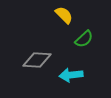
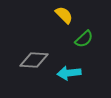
gray diamond: moved 3 px left
cyan arrow: moved 2 px left, 2 px up
